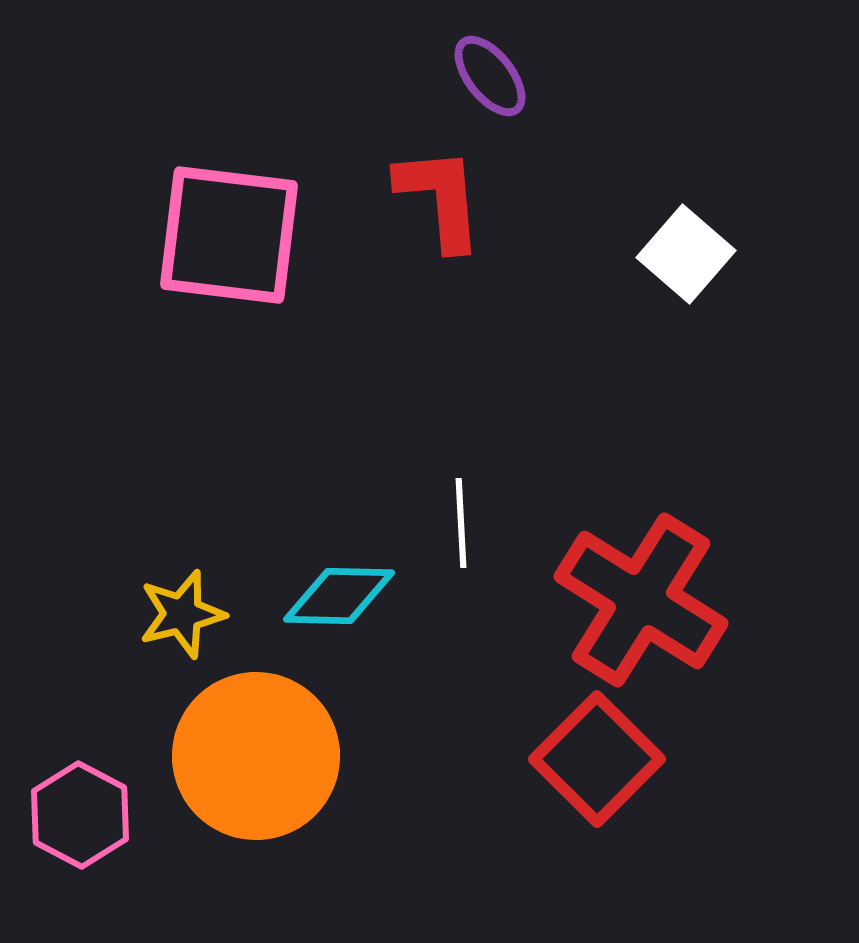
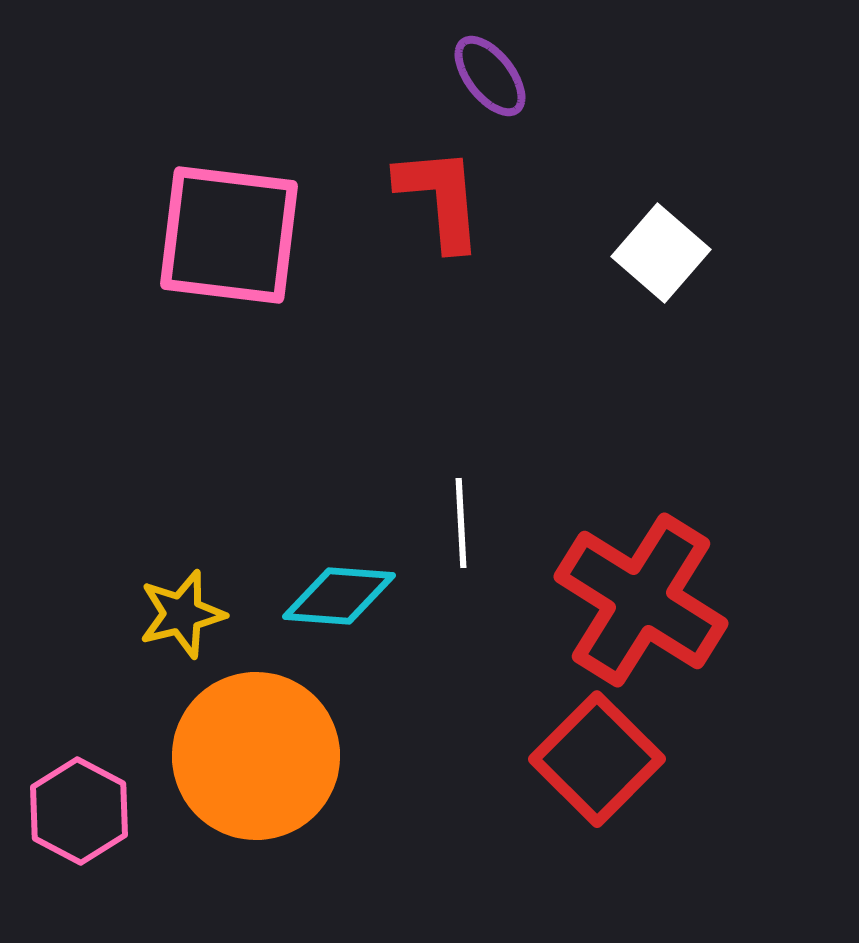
white square: moved 25 px left, 1 px up
cyan diamond: rotated 3 degrees clockwise
pink hexagon: moved 1 px left, 4 px up
